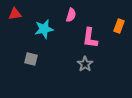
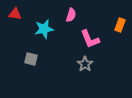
red triangle: rotated 16 degrees clockwise
orange rectangle: moved 1 px right, 1 px up
pink L-shape: moved 1 px down; rotated 30 degrees counterclockwise
